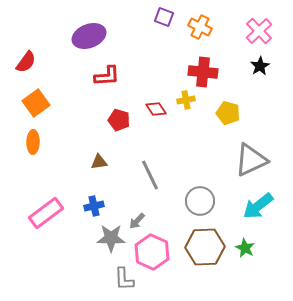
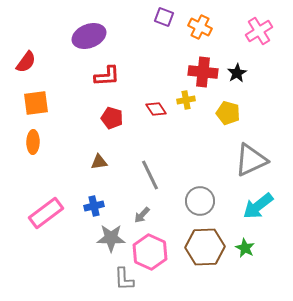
pink cross: rotated 12 degrees clockwise
black star: moved 23 px left, 7 px down
orange square: rotated 28 degrees clockwise
red pentagon: moved 7 px left, 2 px up
gray arrow: moved 5 px right, 6 px up
pink hexagon: moved 2 px left
